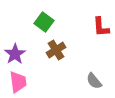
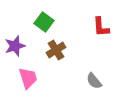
purple star: moved 8 px up; rotated 15 degrees clockwise
pink trapezoid: moved 10 px right, 4 px up; rotated 10 degrees counterclockwise
